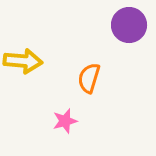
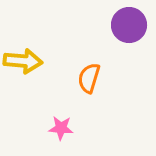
pink star: moved 4 px left, 7 px down; rotated 20 degrees clockwise
